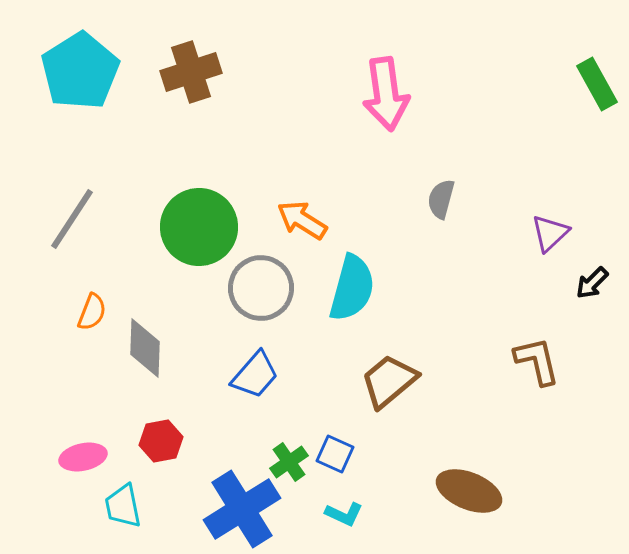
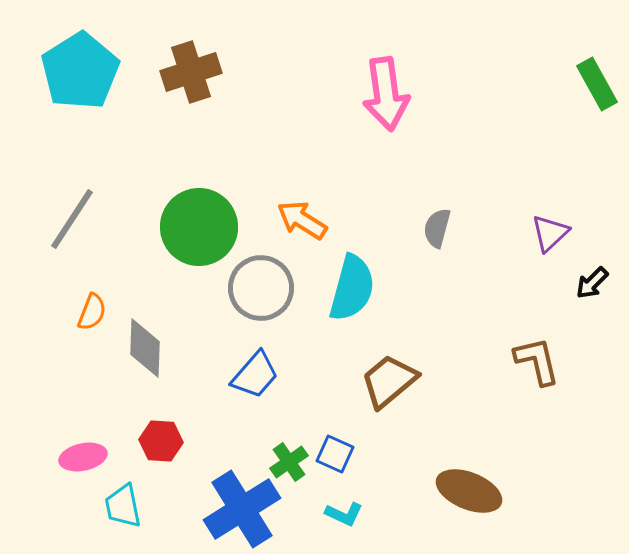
gray semicircle: moved 4 px left, 29 px down
red hexagon: rotated 15 degrees clockwise
